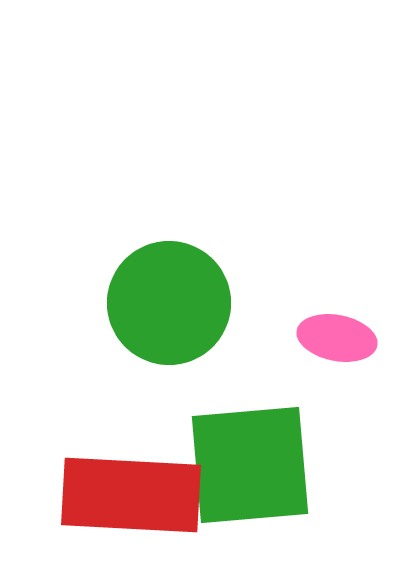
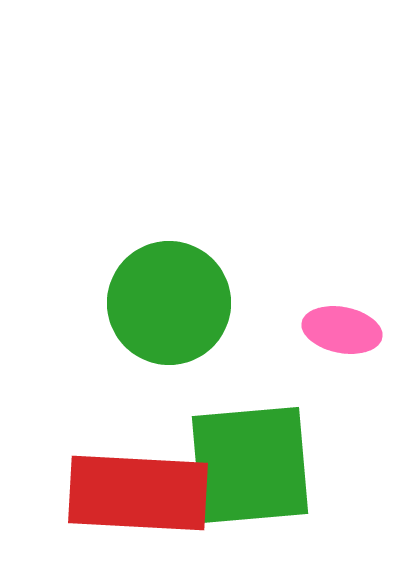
pink ellipse: moved 5 px right, 8 px up
red rectangle: moved 7 px right, 2 px up
